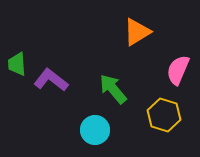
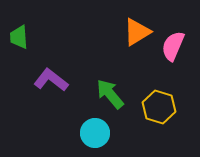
green trapezoid: moved 2 px right, 27 px up
pink semicircle: moved 5 px left, 24 px up
green arrow: moved 3 px left, 5 px down
yellow hexagon: moved 5 px left, 8 px up
cyan circle: moved 3 px down
